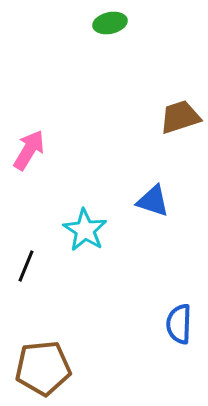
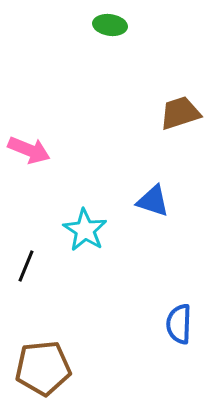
green ellipse: moved 2 px down; rotated 20 degrees clockwise
brown trapezoid: moved 4 px up
pink arrow: rotated 81 degrees clockwise
